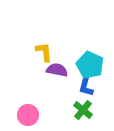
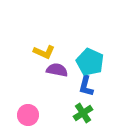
yellow L-shape: rotated 120 degrees clockwise
cyan pentagon: moved 3 px up
green cross: moved 3 px down; rotated 18 degrees clockwise
